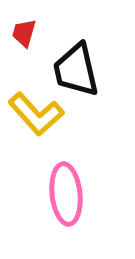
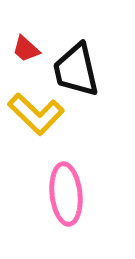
red trapezoid: moved 2 px right, 16 px down; rotated 64 degrees counterclockwise
yellow L-shape: rotated 4 degrees counterclockwise
